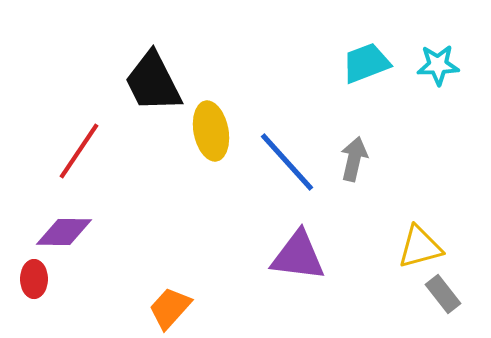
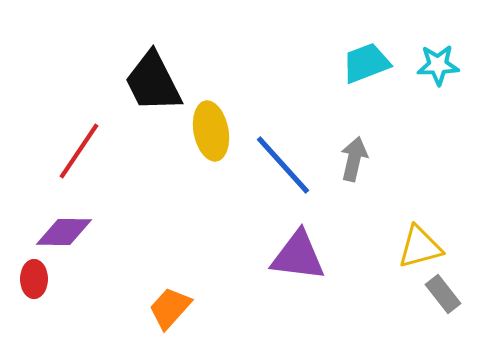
blue line: moved 4 px left, 3 px down
